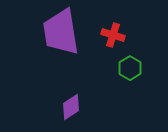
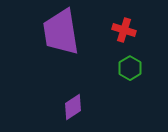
red cross: moved 11 px right, 5 px up
purple diamond: moved 2 px right
